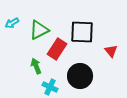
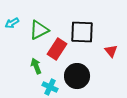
black circle: moved 3 px left
